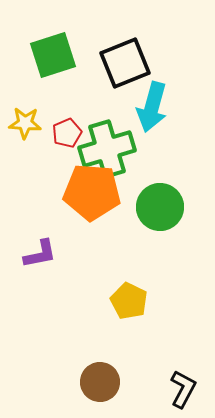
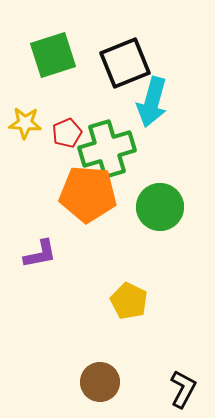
cyan arrow: moved 5 px up
orange pentagon: moved 4 px left, 2 px down
